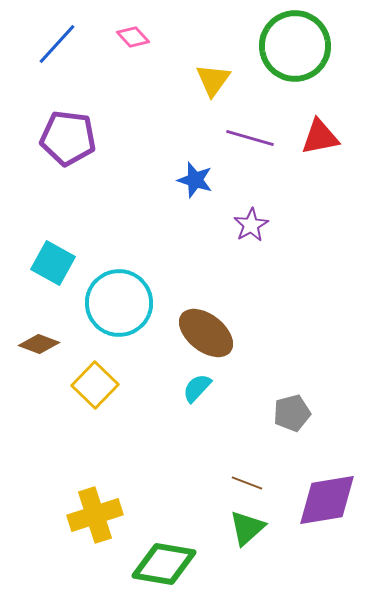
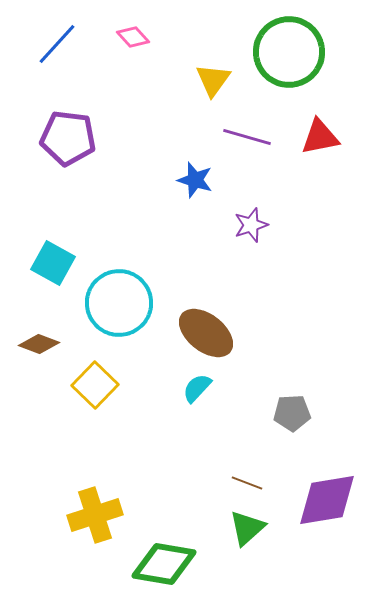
green circle: moved 6 px left, 6 px down
purple line: moved 3 px left, 1 px up
purple star: rotated 12 degrees clockwise
gray pentagon: rotated 12 degrees clockwise
